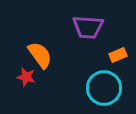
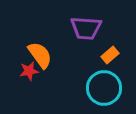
purple trapezoid: moved 2 px left, 1 px down
orange rectangle: moved 8 px left; rotated 18 degrees counterclockwise
red star: moved 3 px right, 6 px up; rotated 24 degrees counterclockwise
